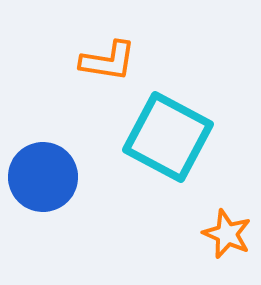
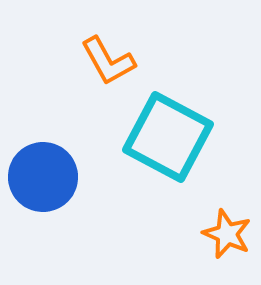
orange L-shape: rotated 52 degrees clockwise
